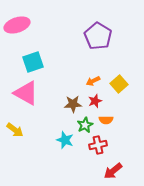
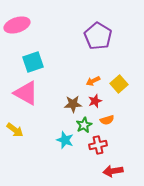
orange semicircle: moved 1 px right; rotated 16 degrees counterclockwise
green star: moved 1 px left
red arrow: rotated 30 degrees clockwise
